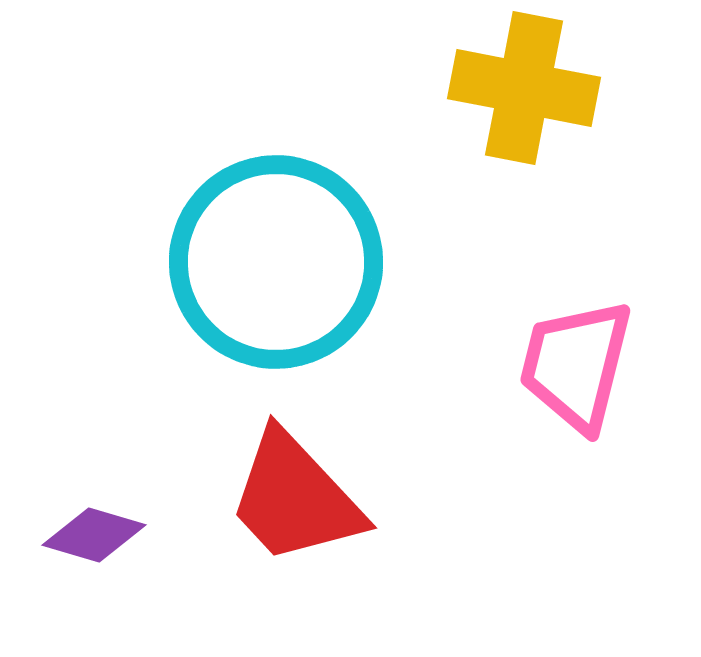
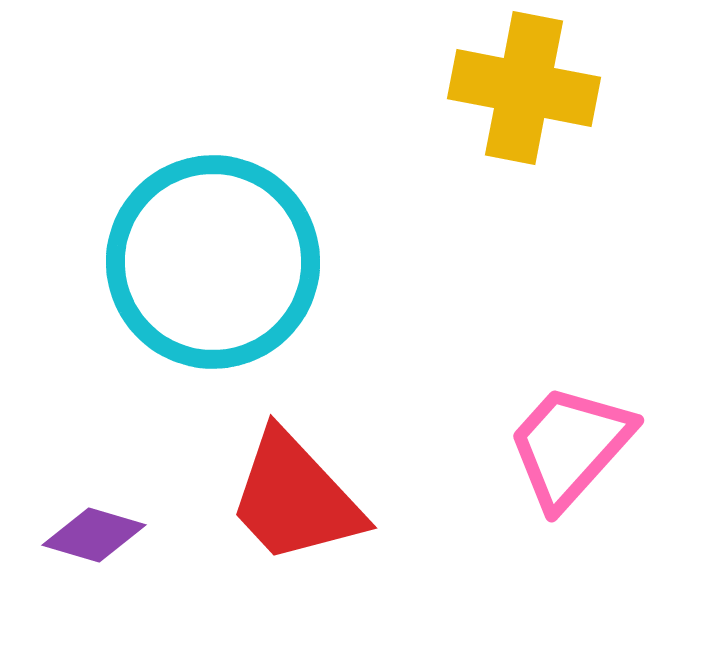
cyan circle: moved 63 px left
pink trapezoid: moved 6 px left, 81 px down; rotated 28 degrees clockwise
